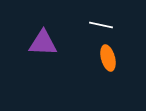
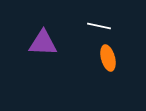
white line: moved 2 px left, 1 px down
